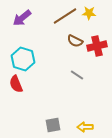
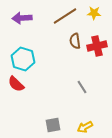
yellow star: moved 5 px right
purple arrow: rotated 36 degrees clockwise
brown semicircle: rotated 56 degrees clockwise
gray line: moved 5 px right, 12 px down; rotated 24 degrees clockwise
red semicircle: rotated 24 degrees counterclockwise
yellow arrow: rotated 28 degrees counterclockwise
